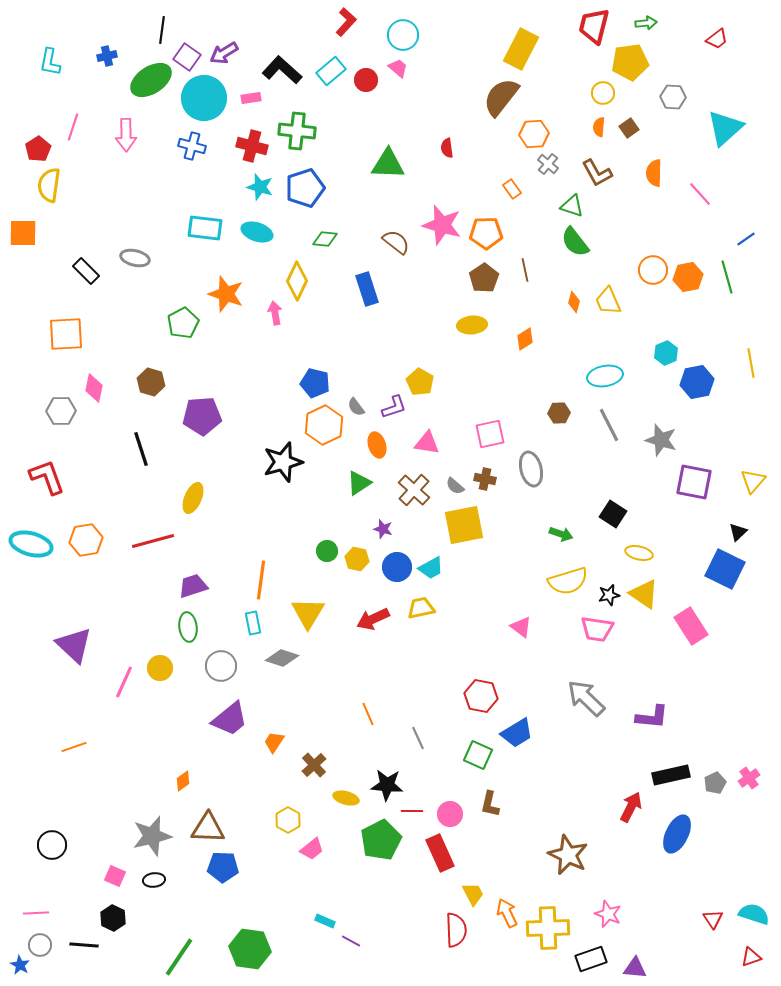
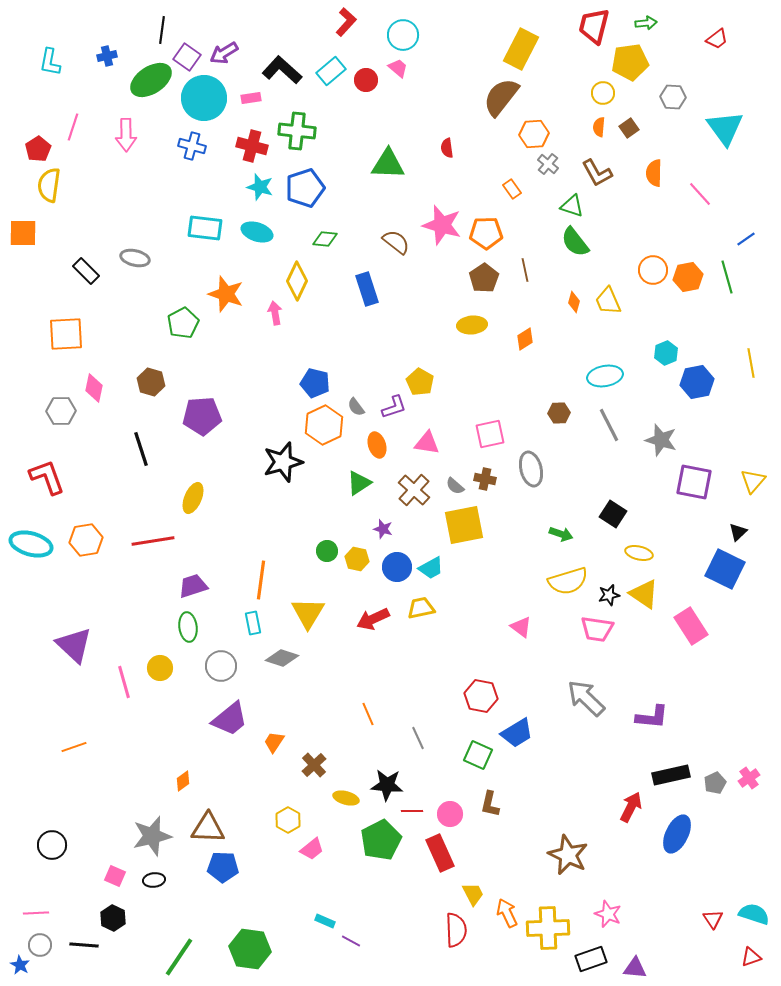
cyan triangle at (725, 128): rotated 24 degrees counterclockwise
red line at (153, 541): rotated 6 degrees clockwise
pink line at (124, 682): rotated 40 degrees counterclockwise
